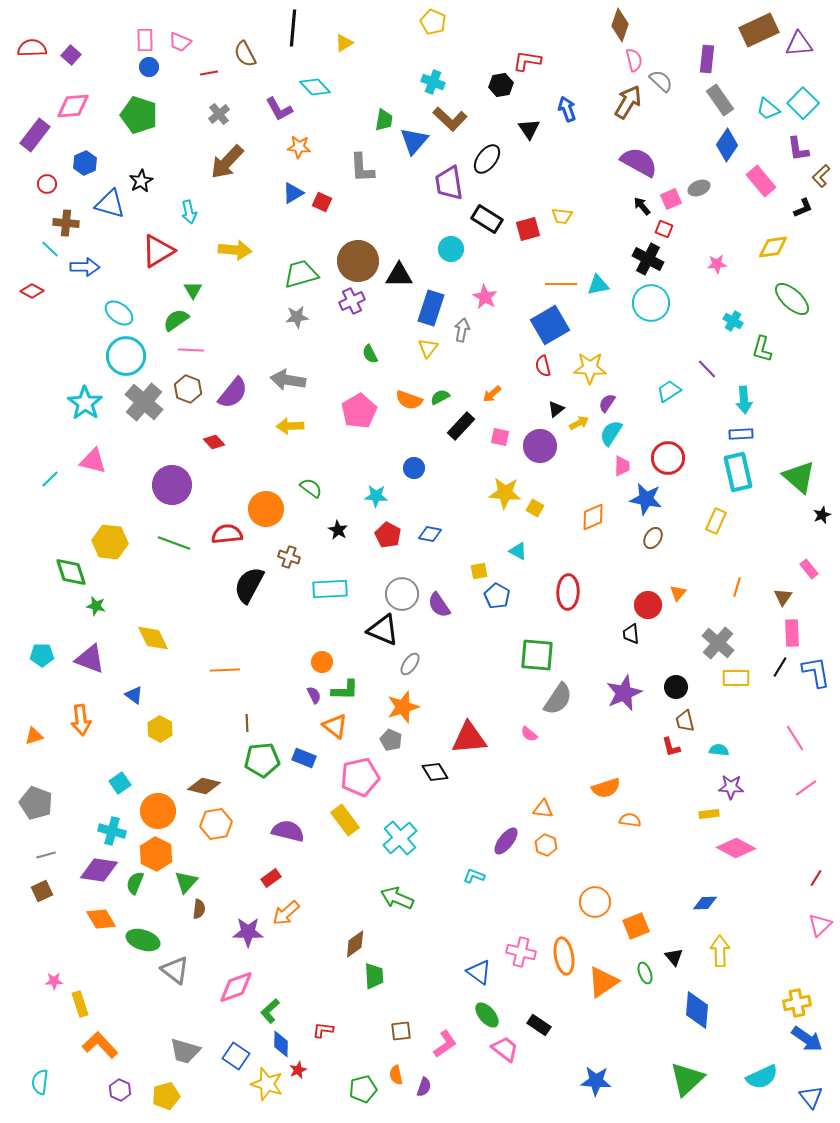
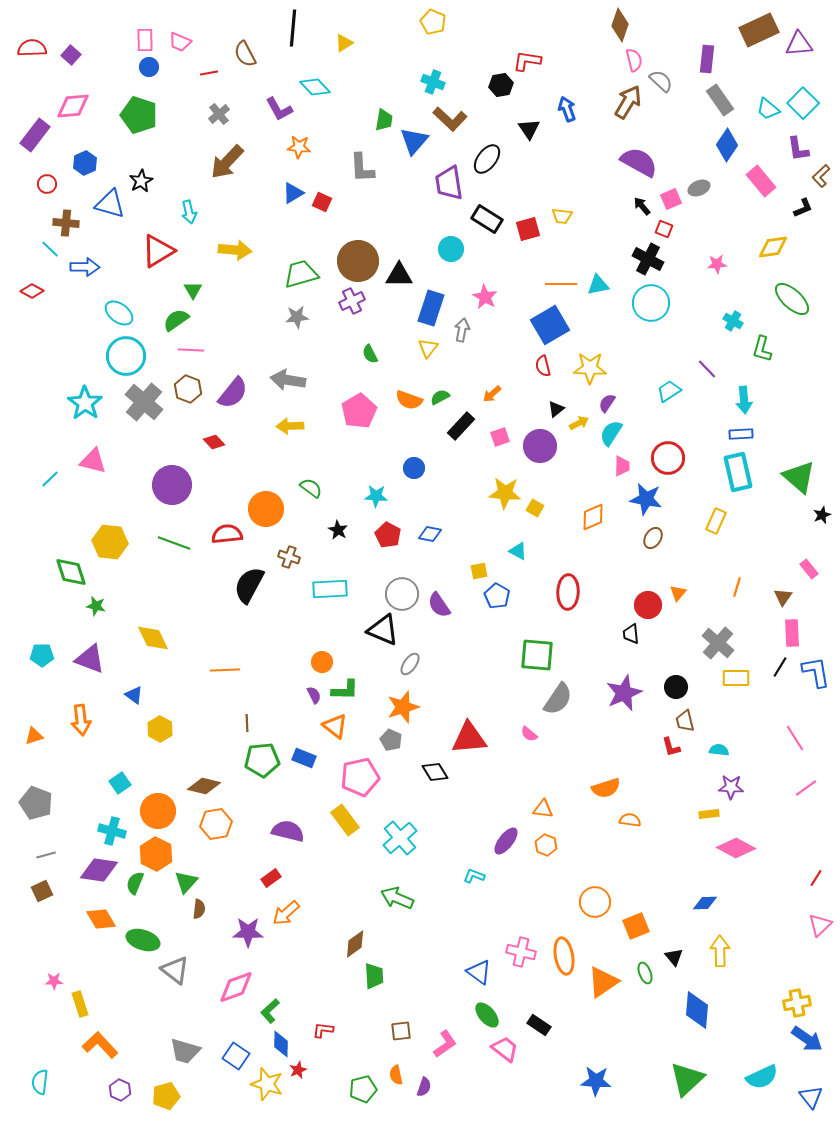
pink square at (500, 437): rotated 30 degrees counterclockwise
